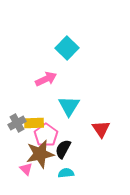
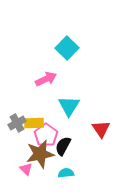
black semicircle: moved 3 px up
